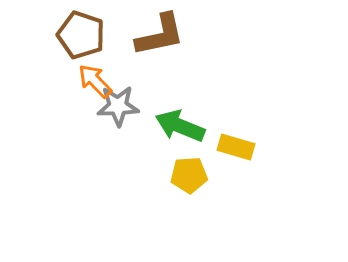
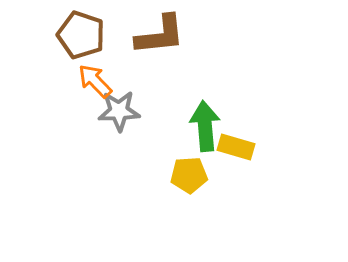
brown L-shape: rotated 6 degrees clockwise
gray star: moved 1 px right, 5 px down
green arrow: moved 25 px right; rotated 63 degrees clockwise
